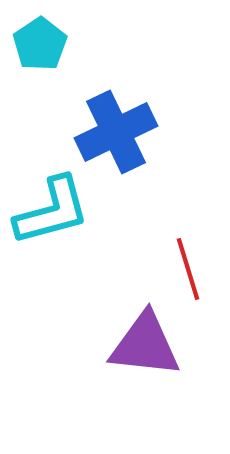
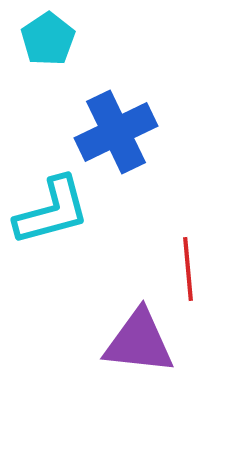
cyan pentagon: moved 8 px right, 5 px up
red line: rotated 12 degrees clockwise
purple triangle: moved 6 px left, 3 px up
